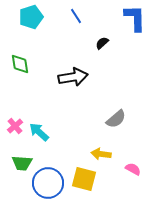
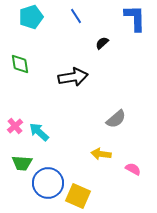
yellow square: moved 6 px left, 17 px down; rotated 10 degrees clockwise
